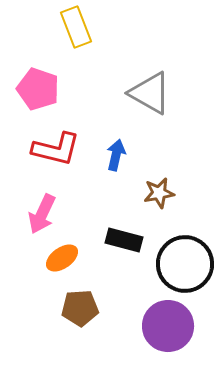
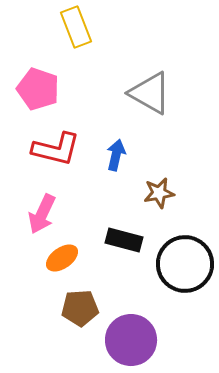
purple circle: moved 37 px left, 14 px down
